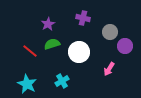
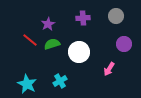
purple cross: rotated 16 degrees counterclockwise
gray circle: moved 6 px right, 16 px up
purple circle: moved 1 px left, 2 px up
red line: moved 11 px up
cyan cross: moved 2 px left
